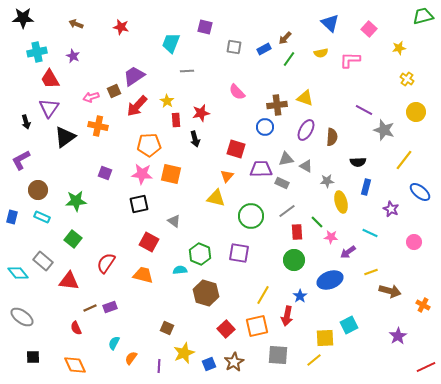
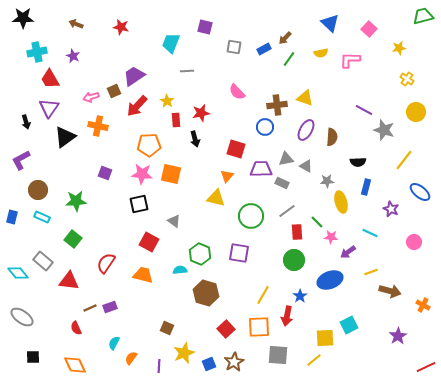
orange square at (257, 326): moved 2 px right, 1 px down; rotated 10 degrees clockwise
